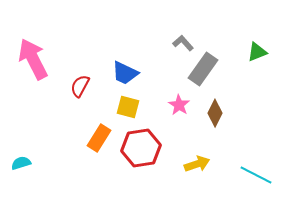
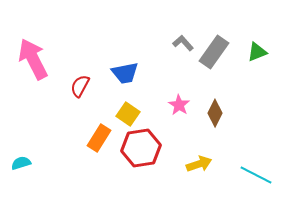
gray rectangle: moved 11 px right, 17 px up
blue trapezoid: rotated 36 degrees counterclockwise
yellow square: moved 7 px down; rotated 20 degrees clockwise
yellow arrow: moved 2 px right
